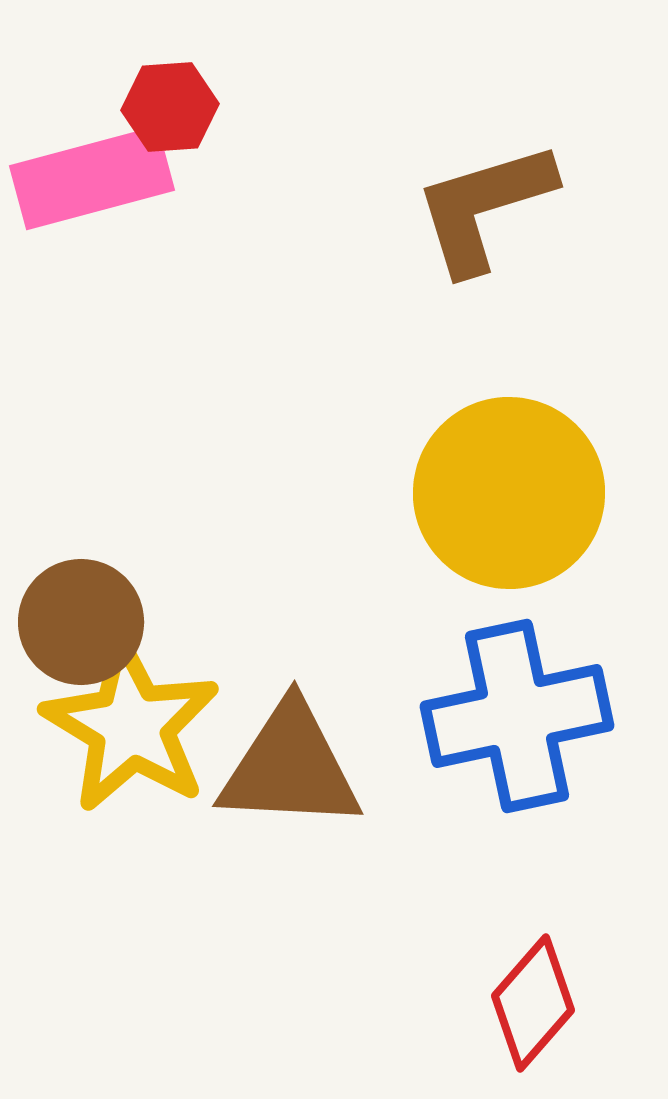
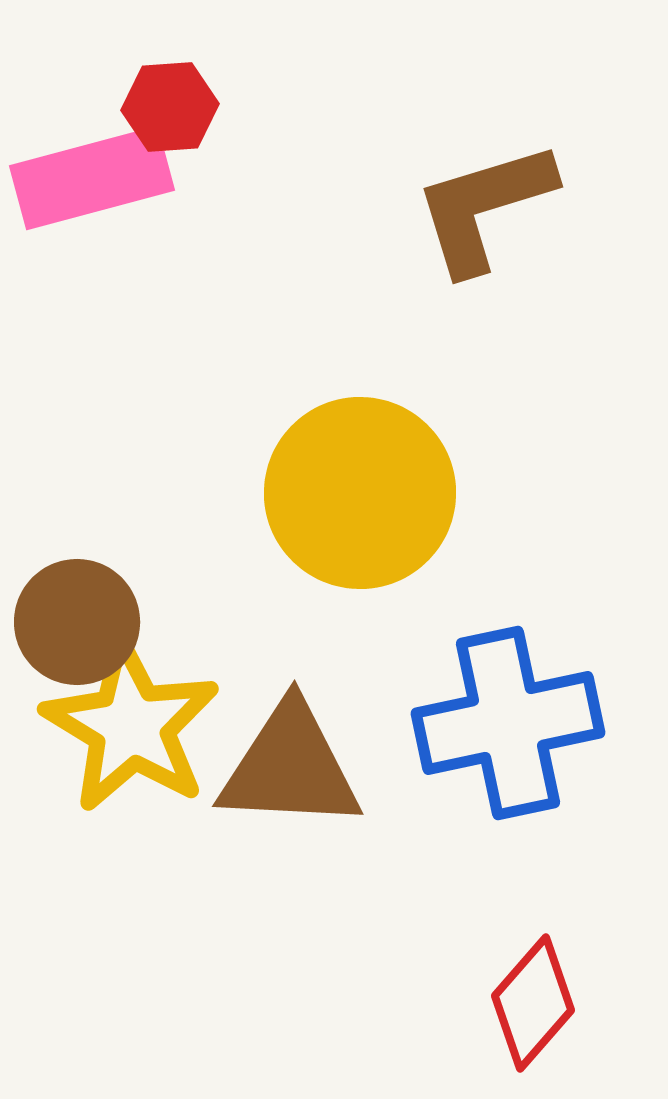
yellow circle: moved 149 px left
brown circle: moved 4 px left
blue cross: moved 9 px left, 7 px down
